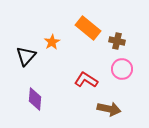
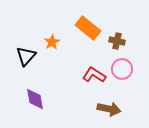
red L-shape: moved 8 px right, 5 px up
purple diamond: rotated 15 degrees counterclockwise
